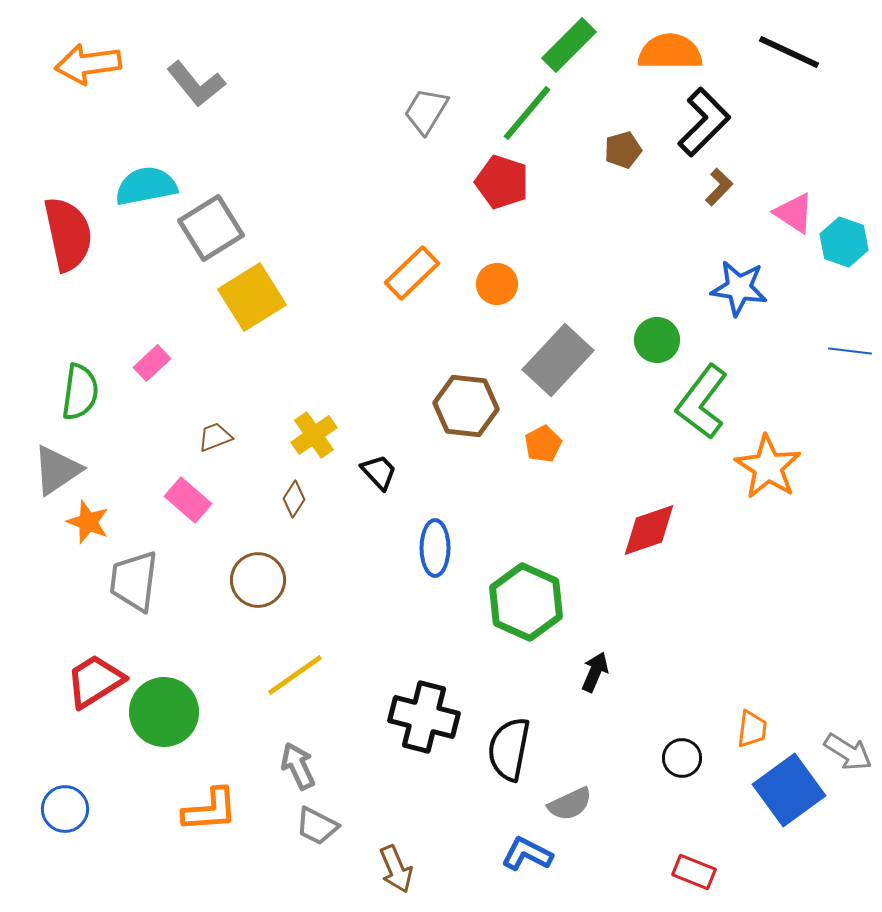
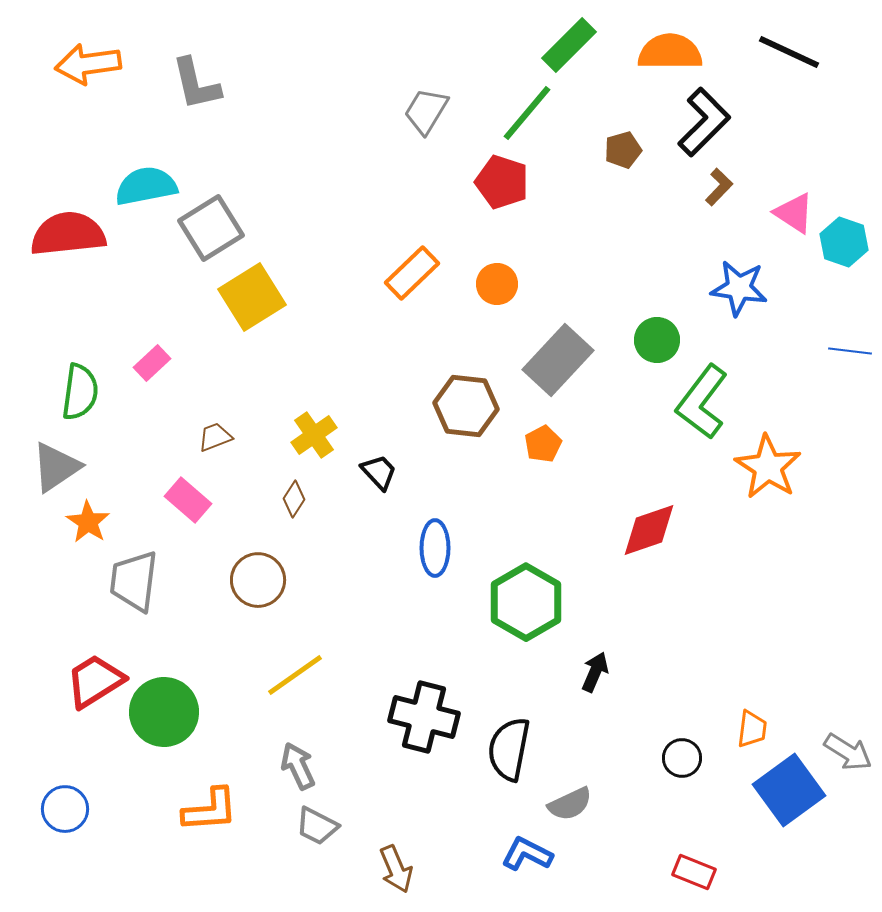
gray L-shape at (196, 84): rotated 26 degrees clockwise
red semicircle at (68, 234): rotated 84 degrees counterclockwise
gray triangle at (57, 470): moved 1 px left, 3 px up
orange star at (88, 522): rotated 12 degrees clockwise
green hexagon at (526, 602): rotated 6 degrees clockwise
